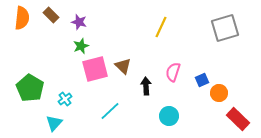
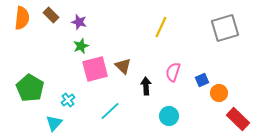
cyan cross: moved 3 px right, 1 px down
